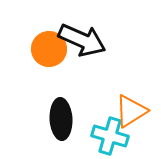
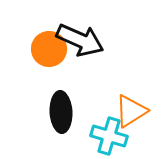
black arrow: moved 2 px left
black ellipse: moved 7 px up
cyan cross: moved 1 px left
